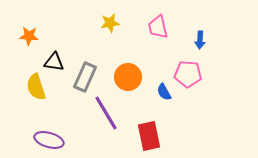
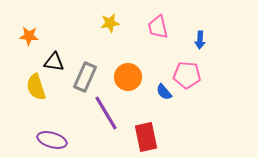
pink pentagon: moved 1 px left, 1 px down
blue semicircle: rotated 12 degrees counterclockwise
red rectangle: moved 3 px left, 1 px down
purple ellipse: moved 3 px right
